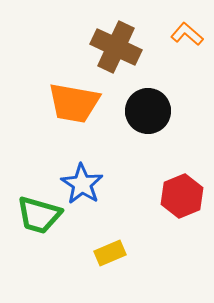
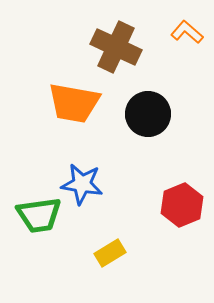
orange L-shape: moved 2 px up
black circle: moved 3 px down
blue star: rotated 24 degrees counterclockwise
red hexagon: moved 9 px down
green trapezoid: rotated 24 degrees counterclockwise
yellow rectangle: rotated 8 degrees counterclockwise
